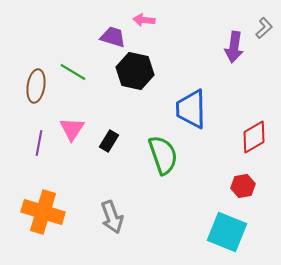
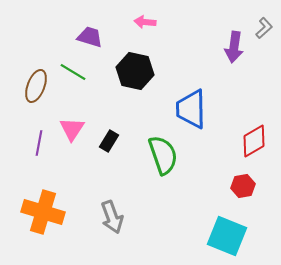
pink arrow: moved 1 px right, 2 px down
purple trapezoid: moved 23 px left
brown ellipse: rotated 12 degrees clockwise
red diamond: moved 4 px down
cyan square: moved 4 px down
